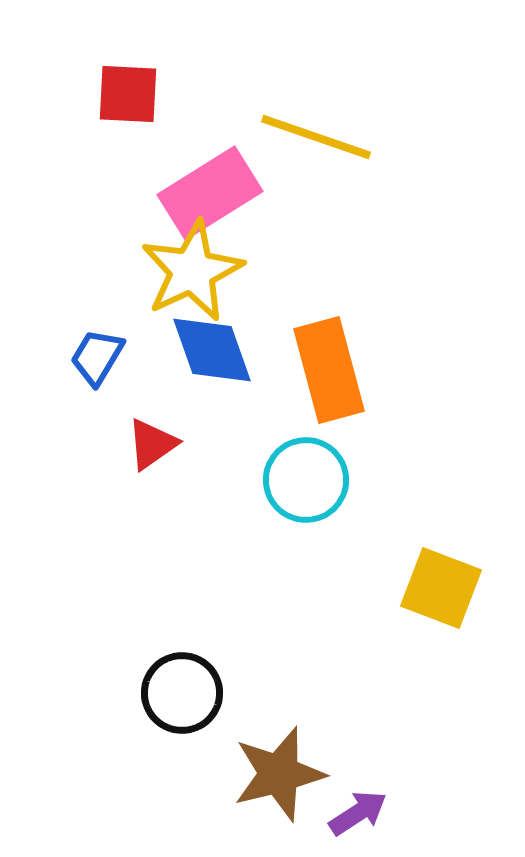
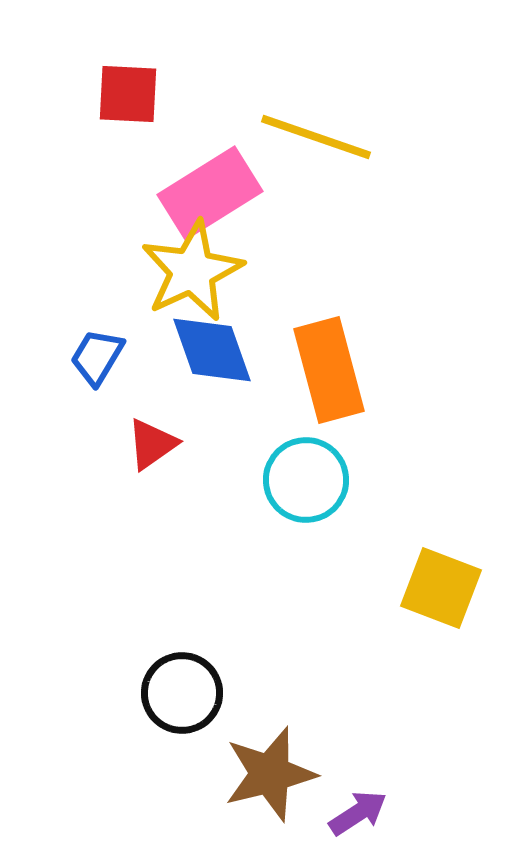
brown star: moved 9 px left
